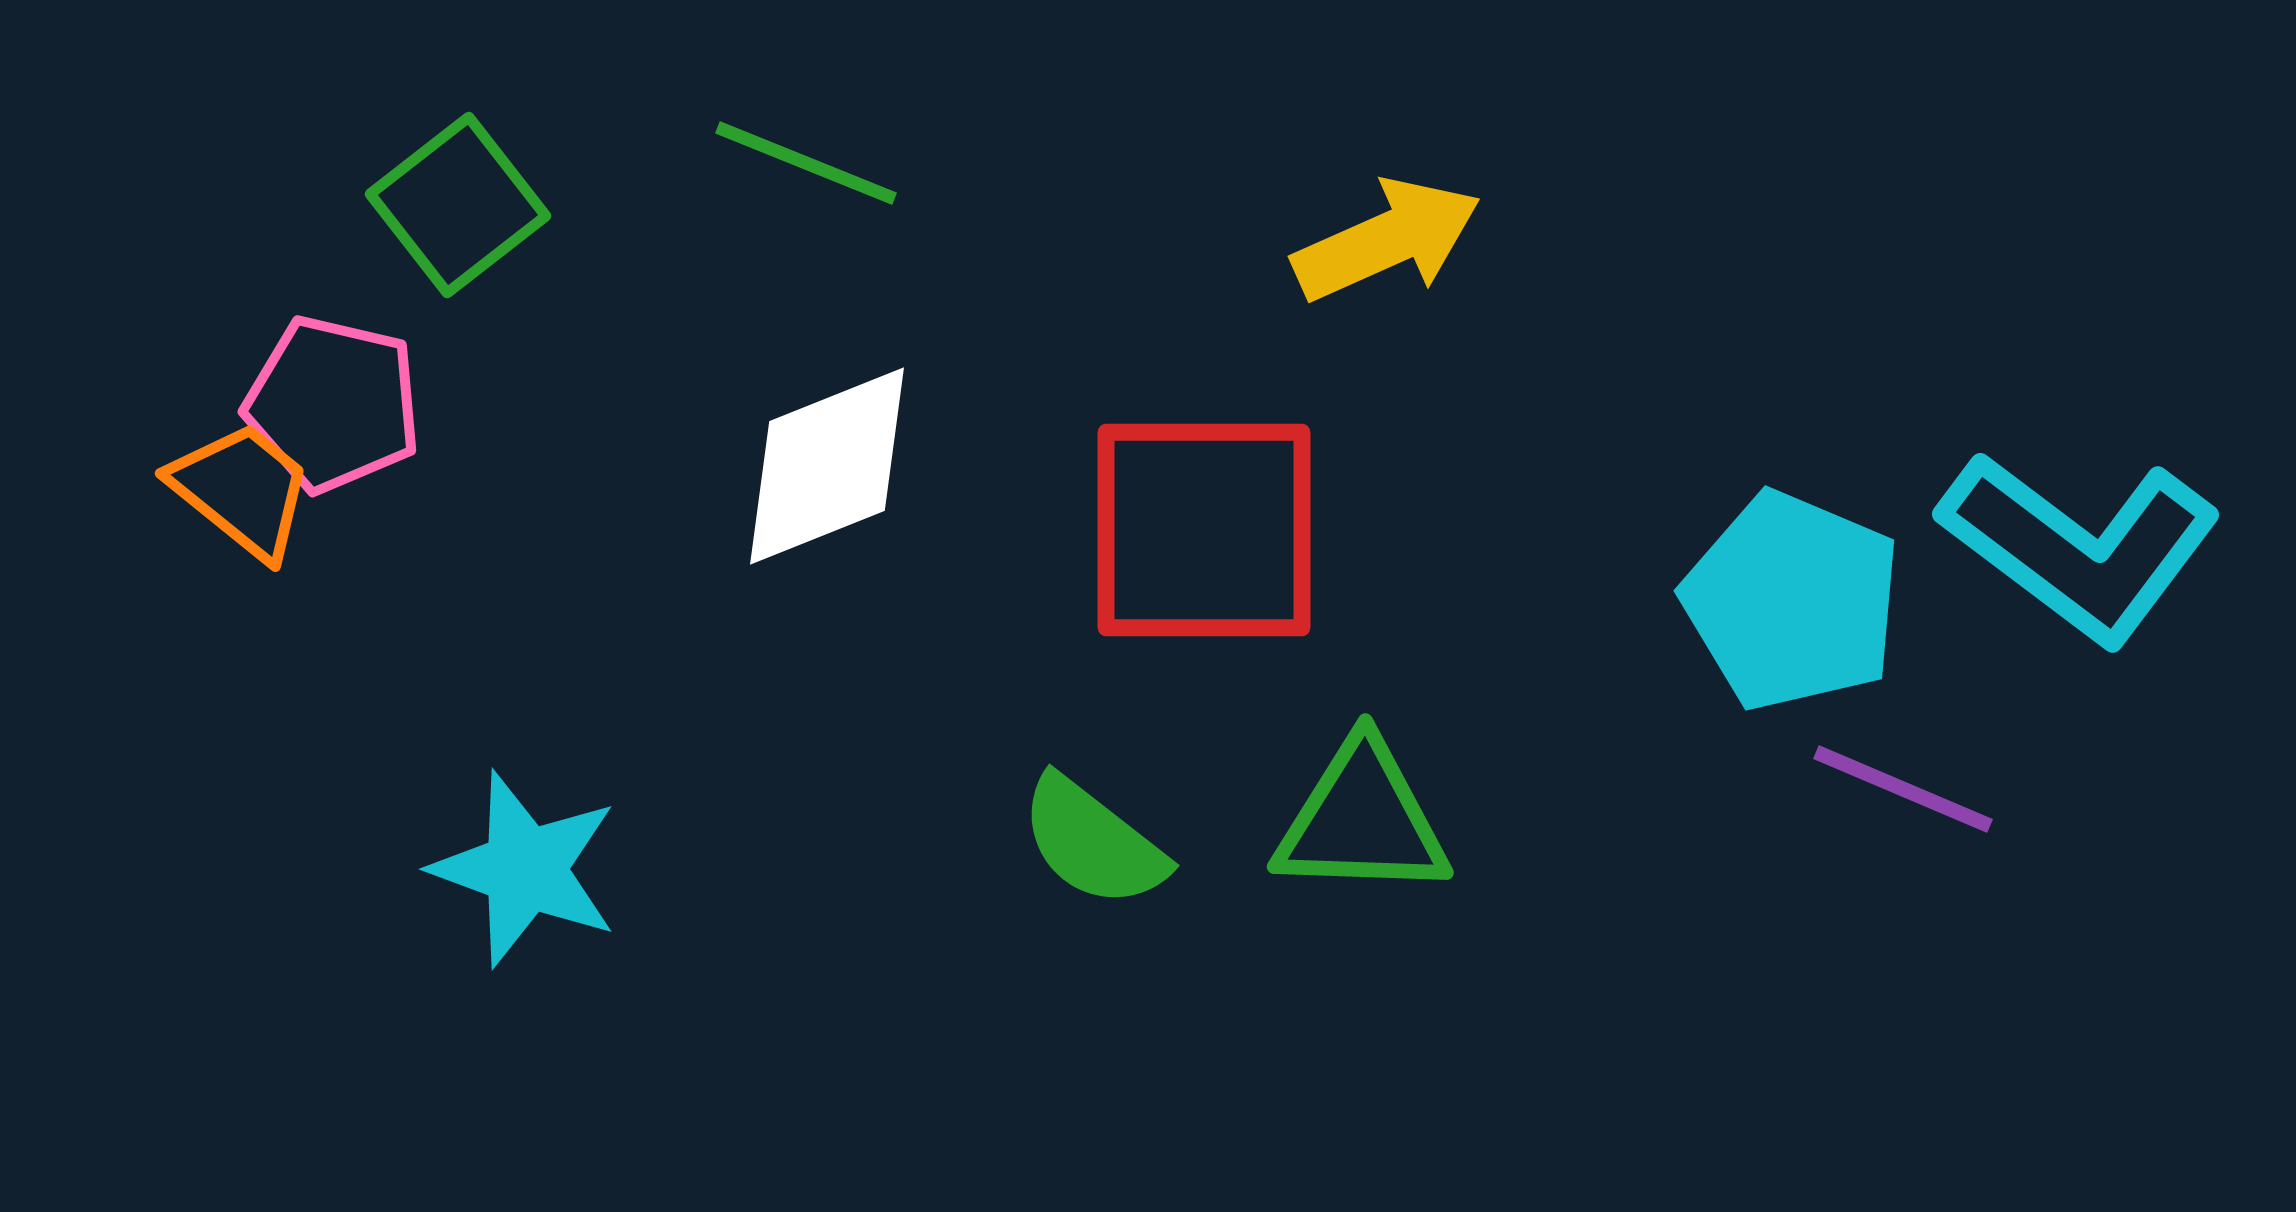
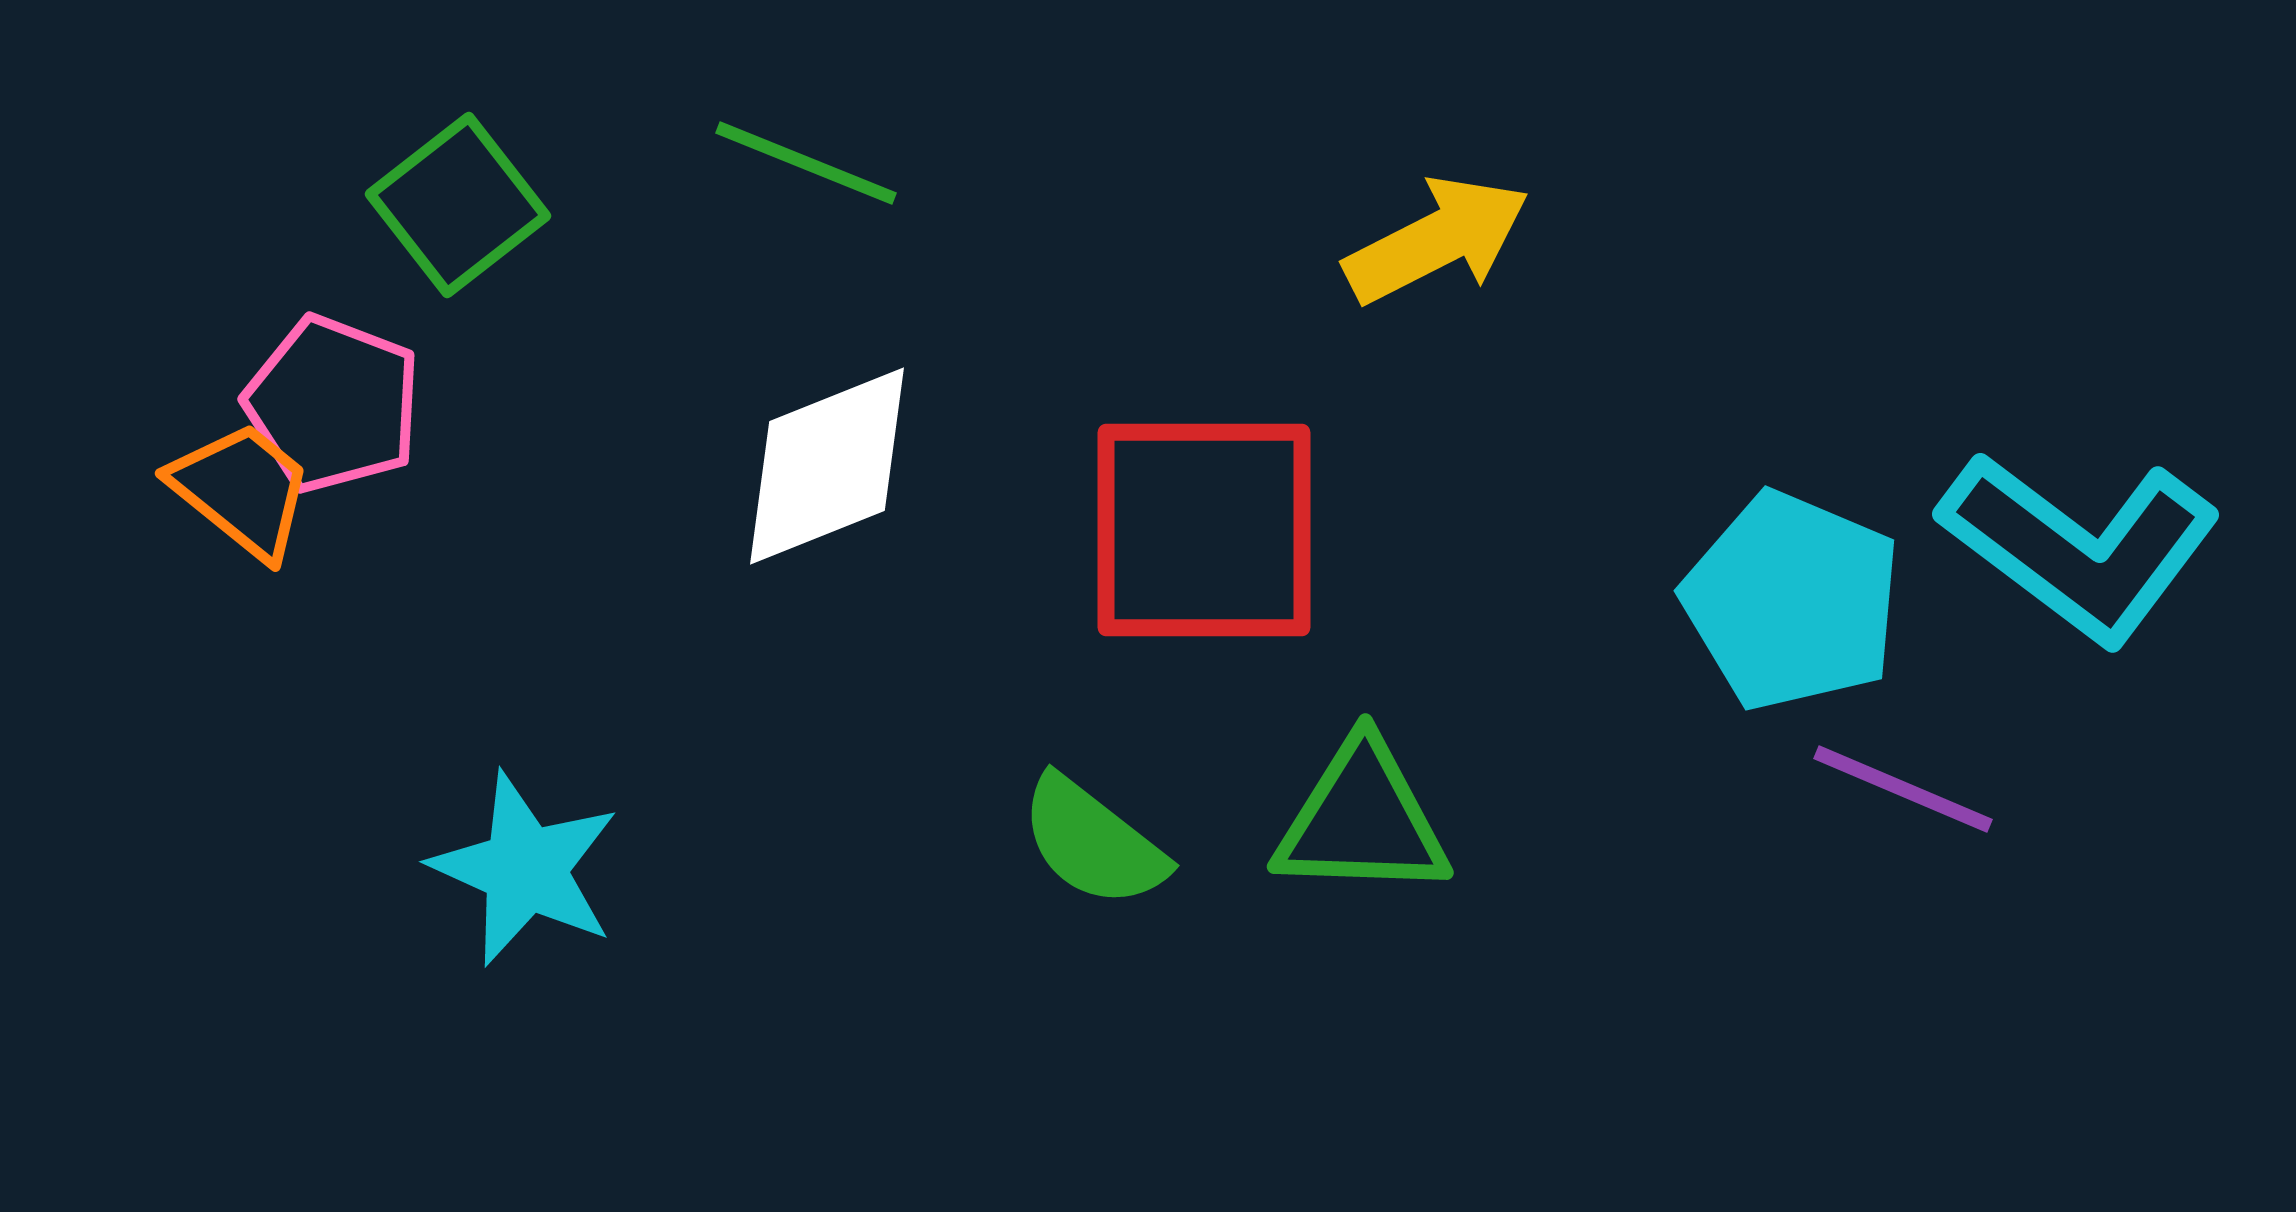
yellow arrow: moved 50 px right; rotated 3 degrees counterclockwise
pink pentagon: rotated 8 degrees clockwise
cyan star: rotated 4 degrees clockwise
